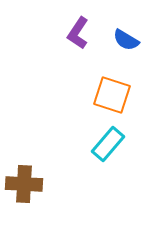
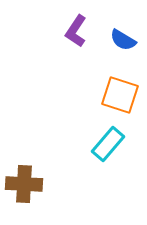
purple L-shape: moved 2 px left, 2 px up
blue semicircle: moved 3 px left
orange square: moved 8 px right
